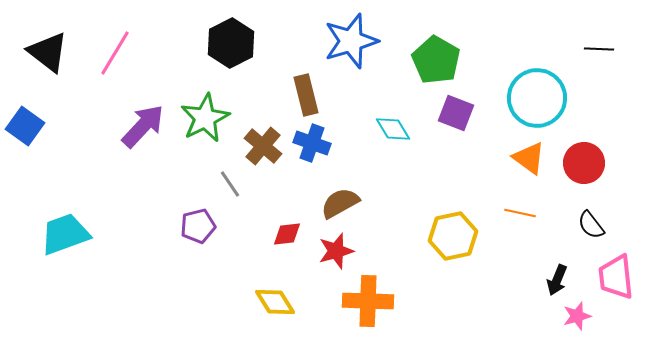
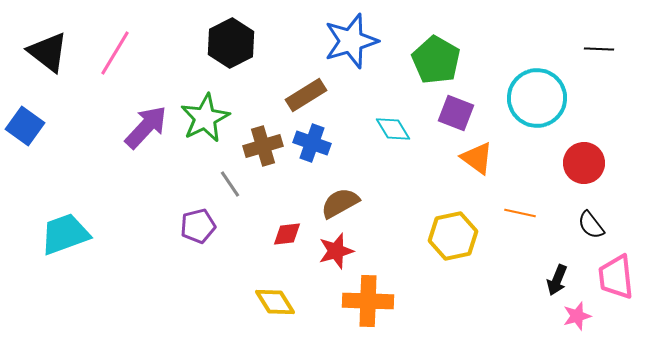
brown rectangle: rotated 72 degrees clockwise
purple arrow: moved 3 px right, 1 px down
brown cross: rotated 33 degrees clockwise
orange triangle: moved 52 px left
